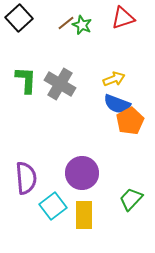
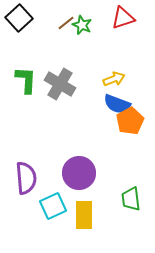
purple circle: moved 3 px left
green trapezoid: rotated 50 degrees counterclockwise
cyan square: rotated 12 degrees clockwise
